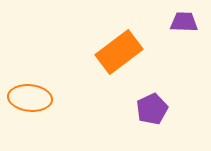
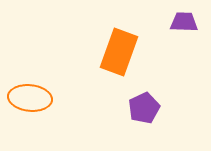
orange rectangle: rotated 33 degrees counterclockwise
purple pentagon: moved 8 px left, 1 px up
